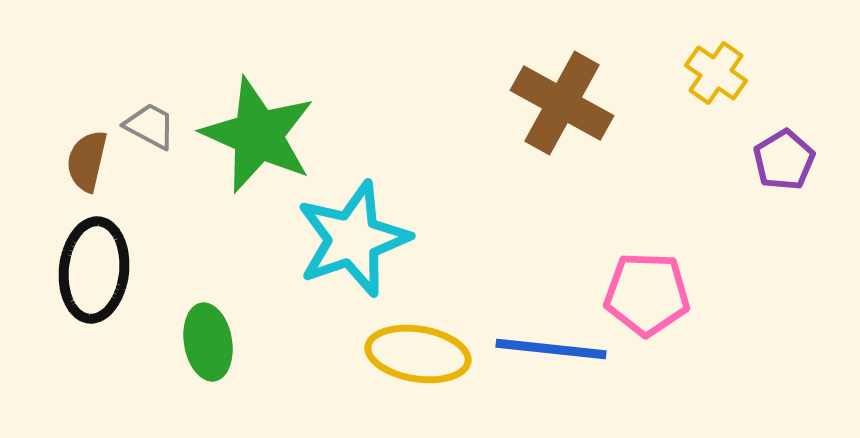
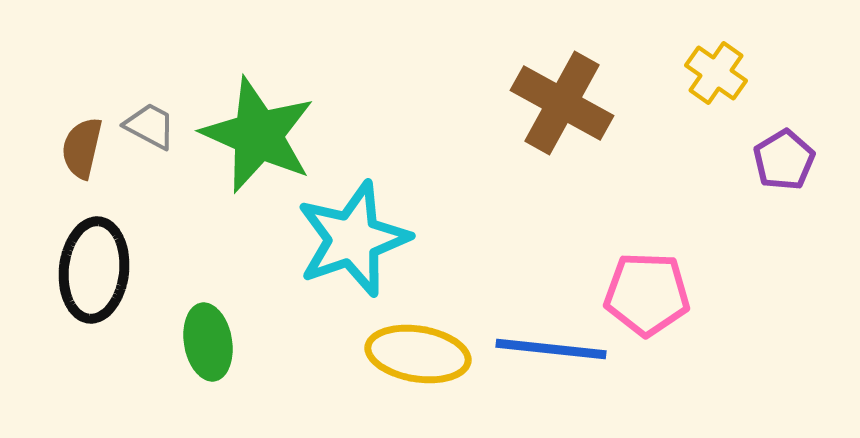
brown semicircle: moved 5 px left, 13 px up
